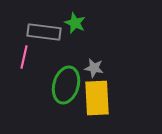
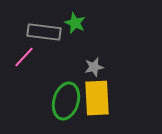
pink line: rotated 30 degrees clockwise
gray star: moved 1 px up; rotated 24 degrees counterclockwise
green ellipse: moved 16 px down
